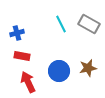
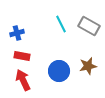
gray rectangle: moved 2 px down
brown star: moved 2 px up
red arrow: moved 5 px left, 2 px up
